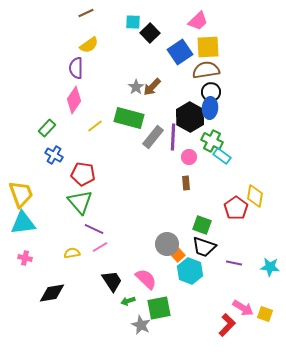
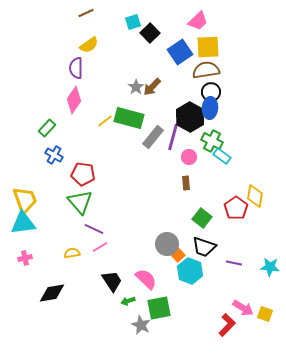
cyan square at (133, 22): rotated 21 degrees counterclockwise
yellow line at (95, 126): moved 10 px right, 5 px up
purple line at (173, 137): rotated 12 degrees clockwise
yellow trapezoid at (21, 194): moved 4 px right, 6 px down
green square at (202, 225): moved 7 px up; rotated 18 degrees clockwise
pink cross at (25, 258): rotated 24 degrees counterclockwise
